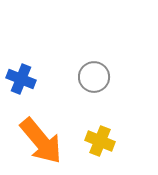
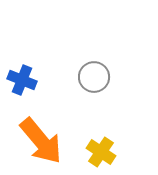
blue cross: moved 1 px right, 1 px down
yellow cross: moved 1 px right, 11 px down; rotated 12 degrees clockwise
